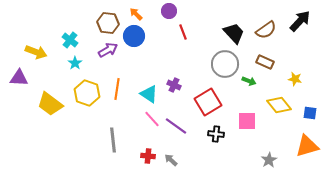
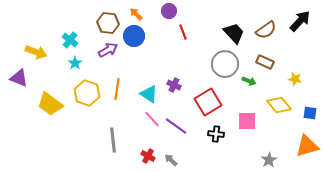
purple triangle: rotated 18 degrees clockwise
red cross: rotated 24 degrees clockwise
